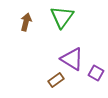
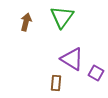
brown rectangle: moved 3 px down; rotated 49 degrees counterclockwise
